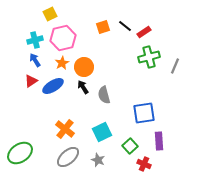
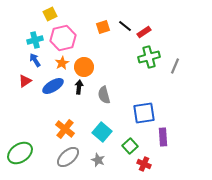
red triangle: moved 6 px left
black arrow: moved 4 px left; rotated 40 degrees clockwise
cyan square: rotated 24 degrees counterclockwise
purple rectangle: moved 4 px right, 4 px up
